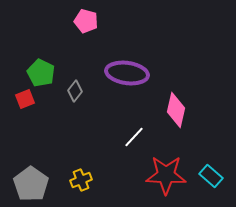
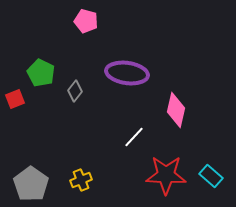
red square: moved 10 px left
